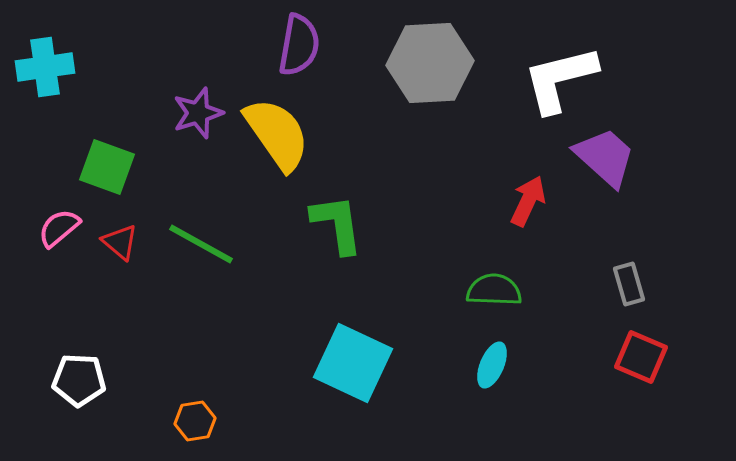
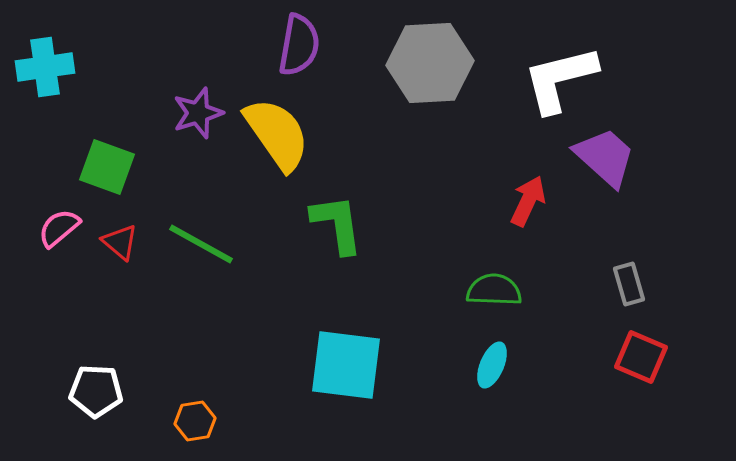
cyan square: moved 7 px left, 2 px down; rotated 18 degrees counterclockwise
white pentagon: moved 17 px right, 11 px down
